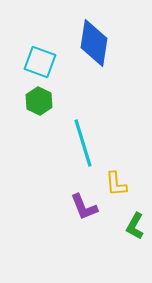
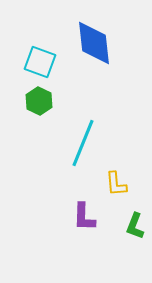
blue diamond: rotated 15 degrees counterclockwise
cyan line: rotated 39 degrees clockwise
purple L-shape: moved 10 px down; rotated 24 degrees clockwise
green L-shape: rotated 8 degrees counterclockwise
